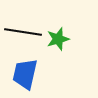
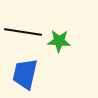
green star: moved 1 px right, 2 px down; rotated 20 degrees clockwise
